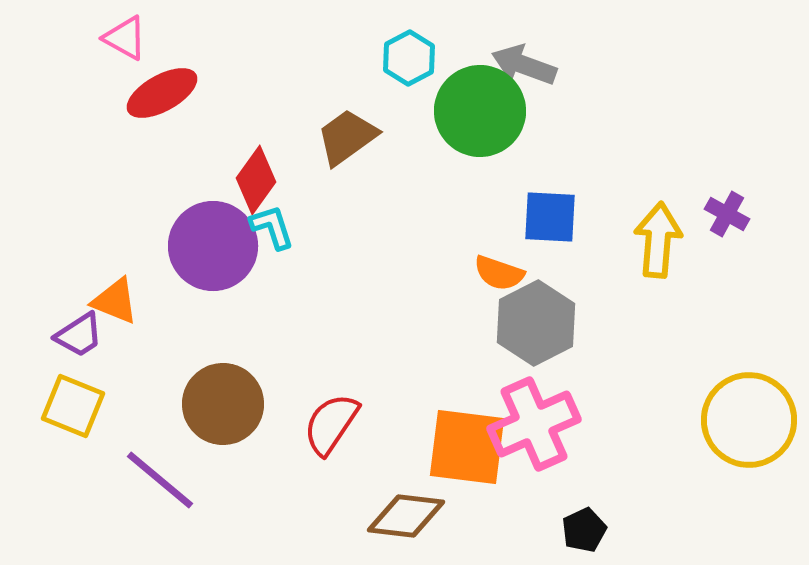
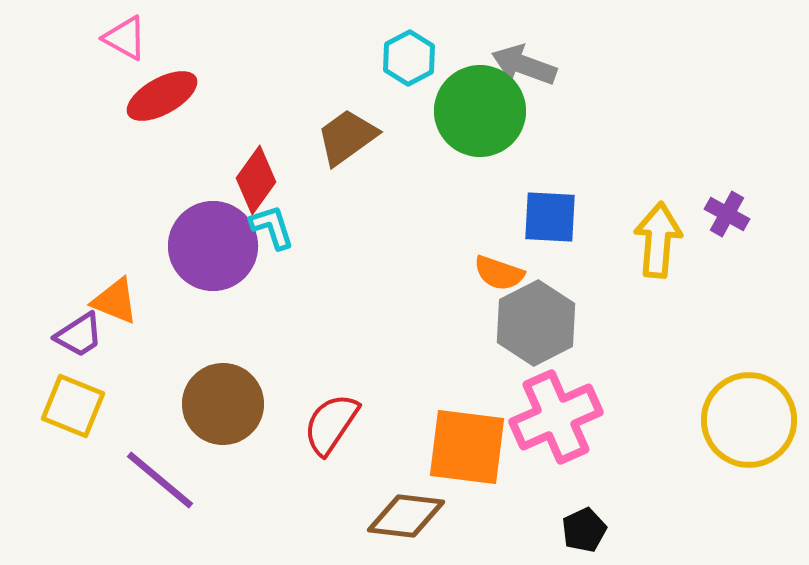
red ellipse: moved 3 px down
pink cross: moved 22 px right, 7 px up
